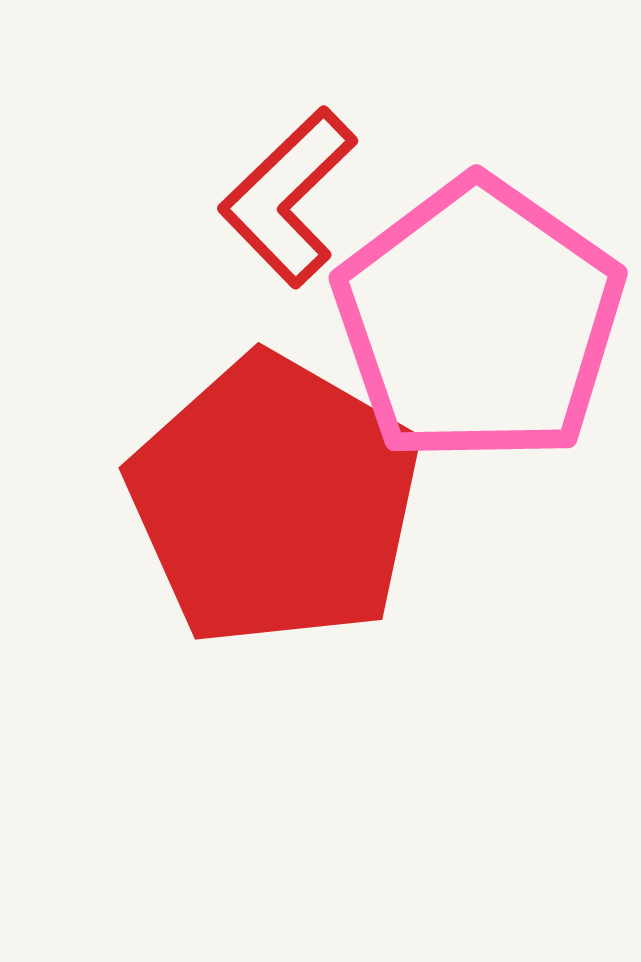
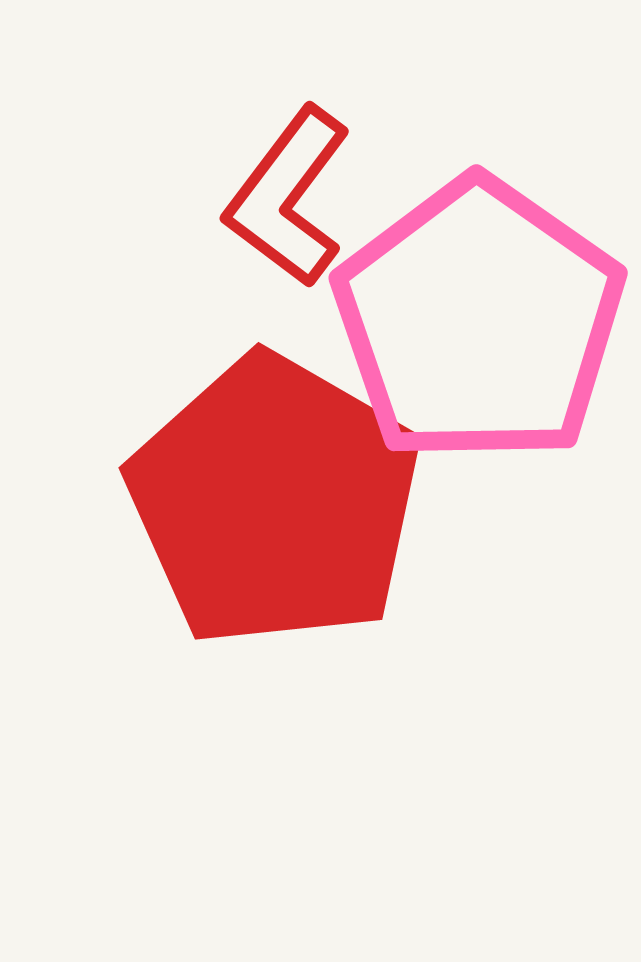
red L-shape: rotated 9 degrees counterclockwise
